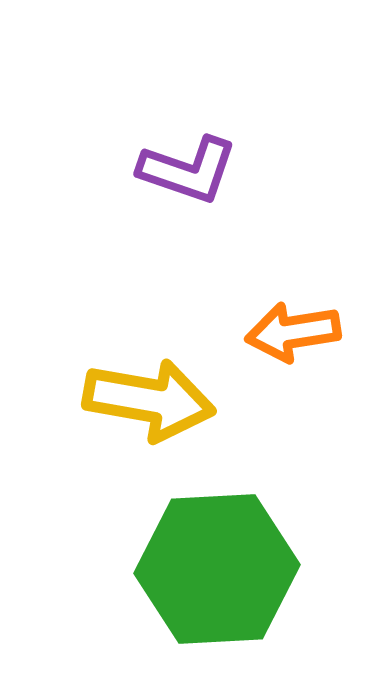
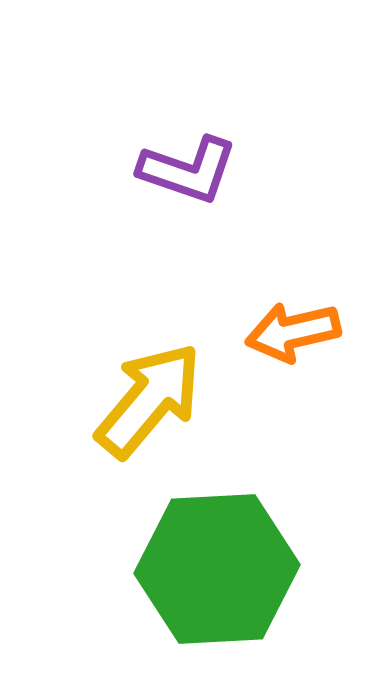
orange arrow: rotated 4 degrees counterclockwise
yellow arrow: rotated 60 degrees counterclockwise
